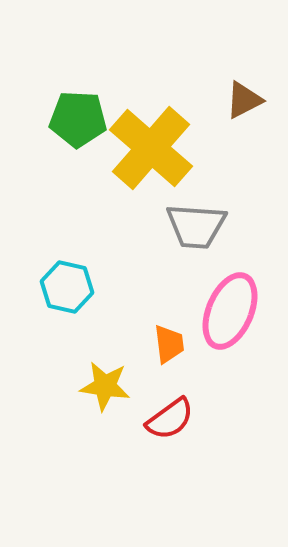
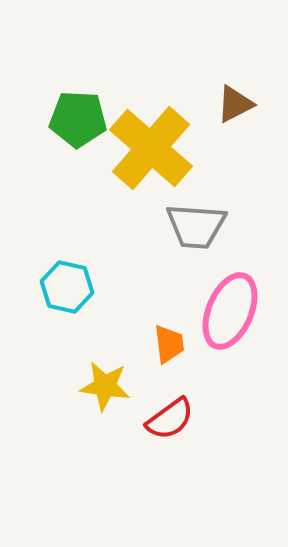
brown triangle: moved 9 px left, 4 px down
